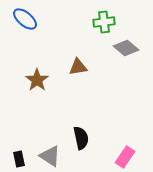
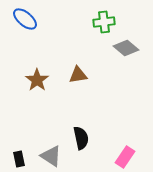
brown triangle: moved 8 px down
gray triangle: moved 1 px right
